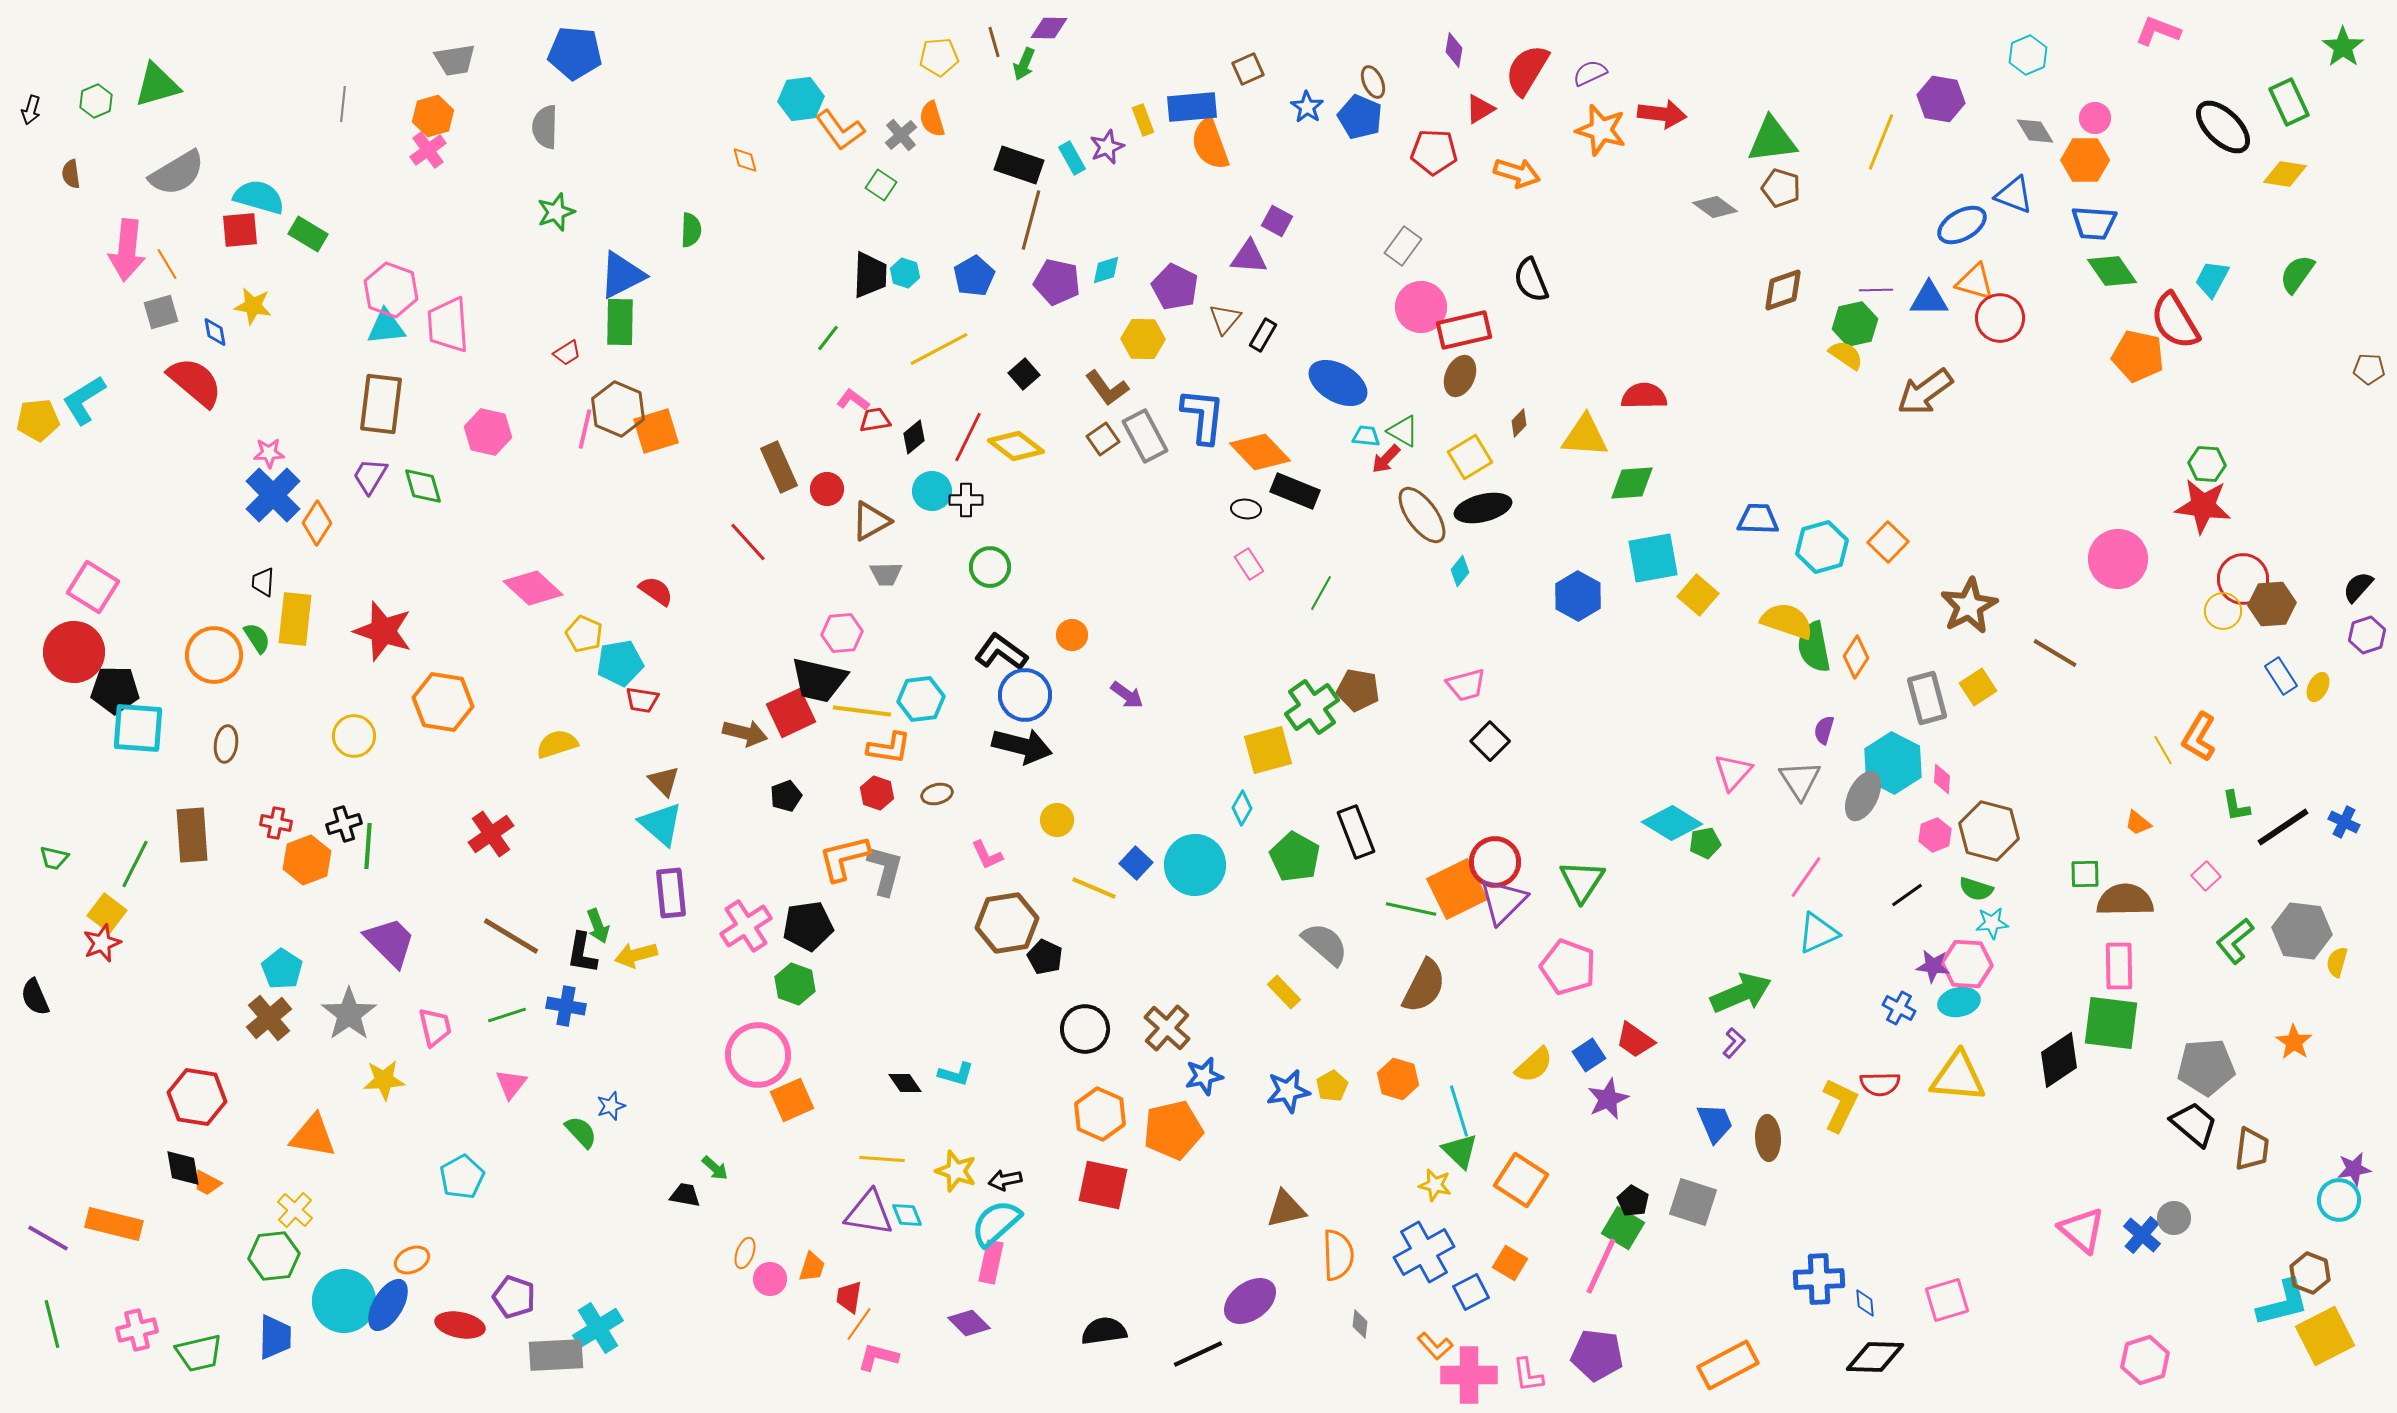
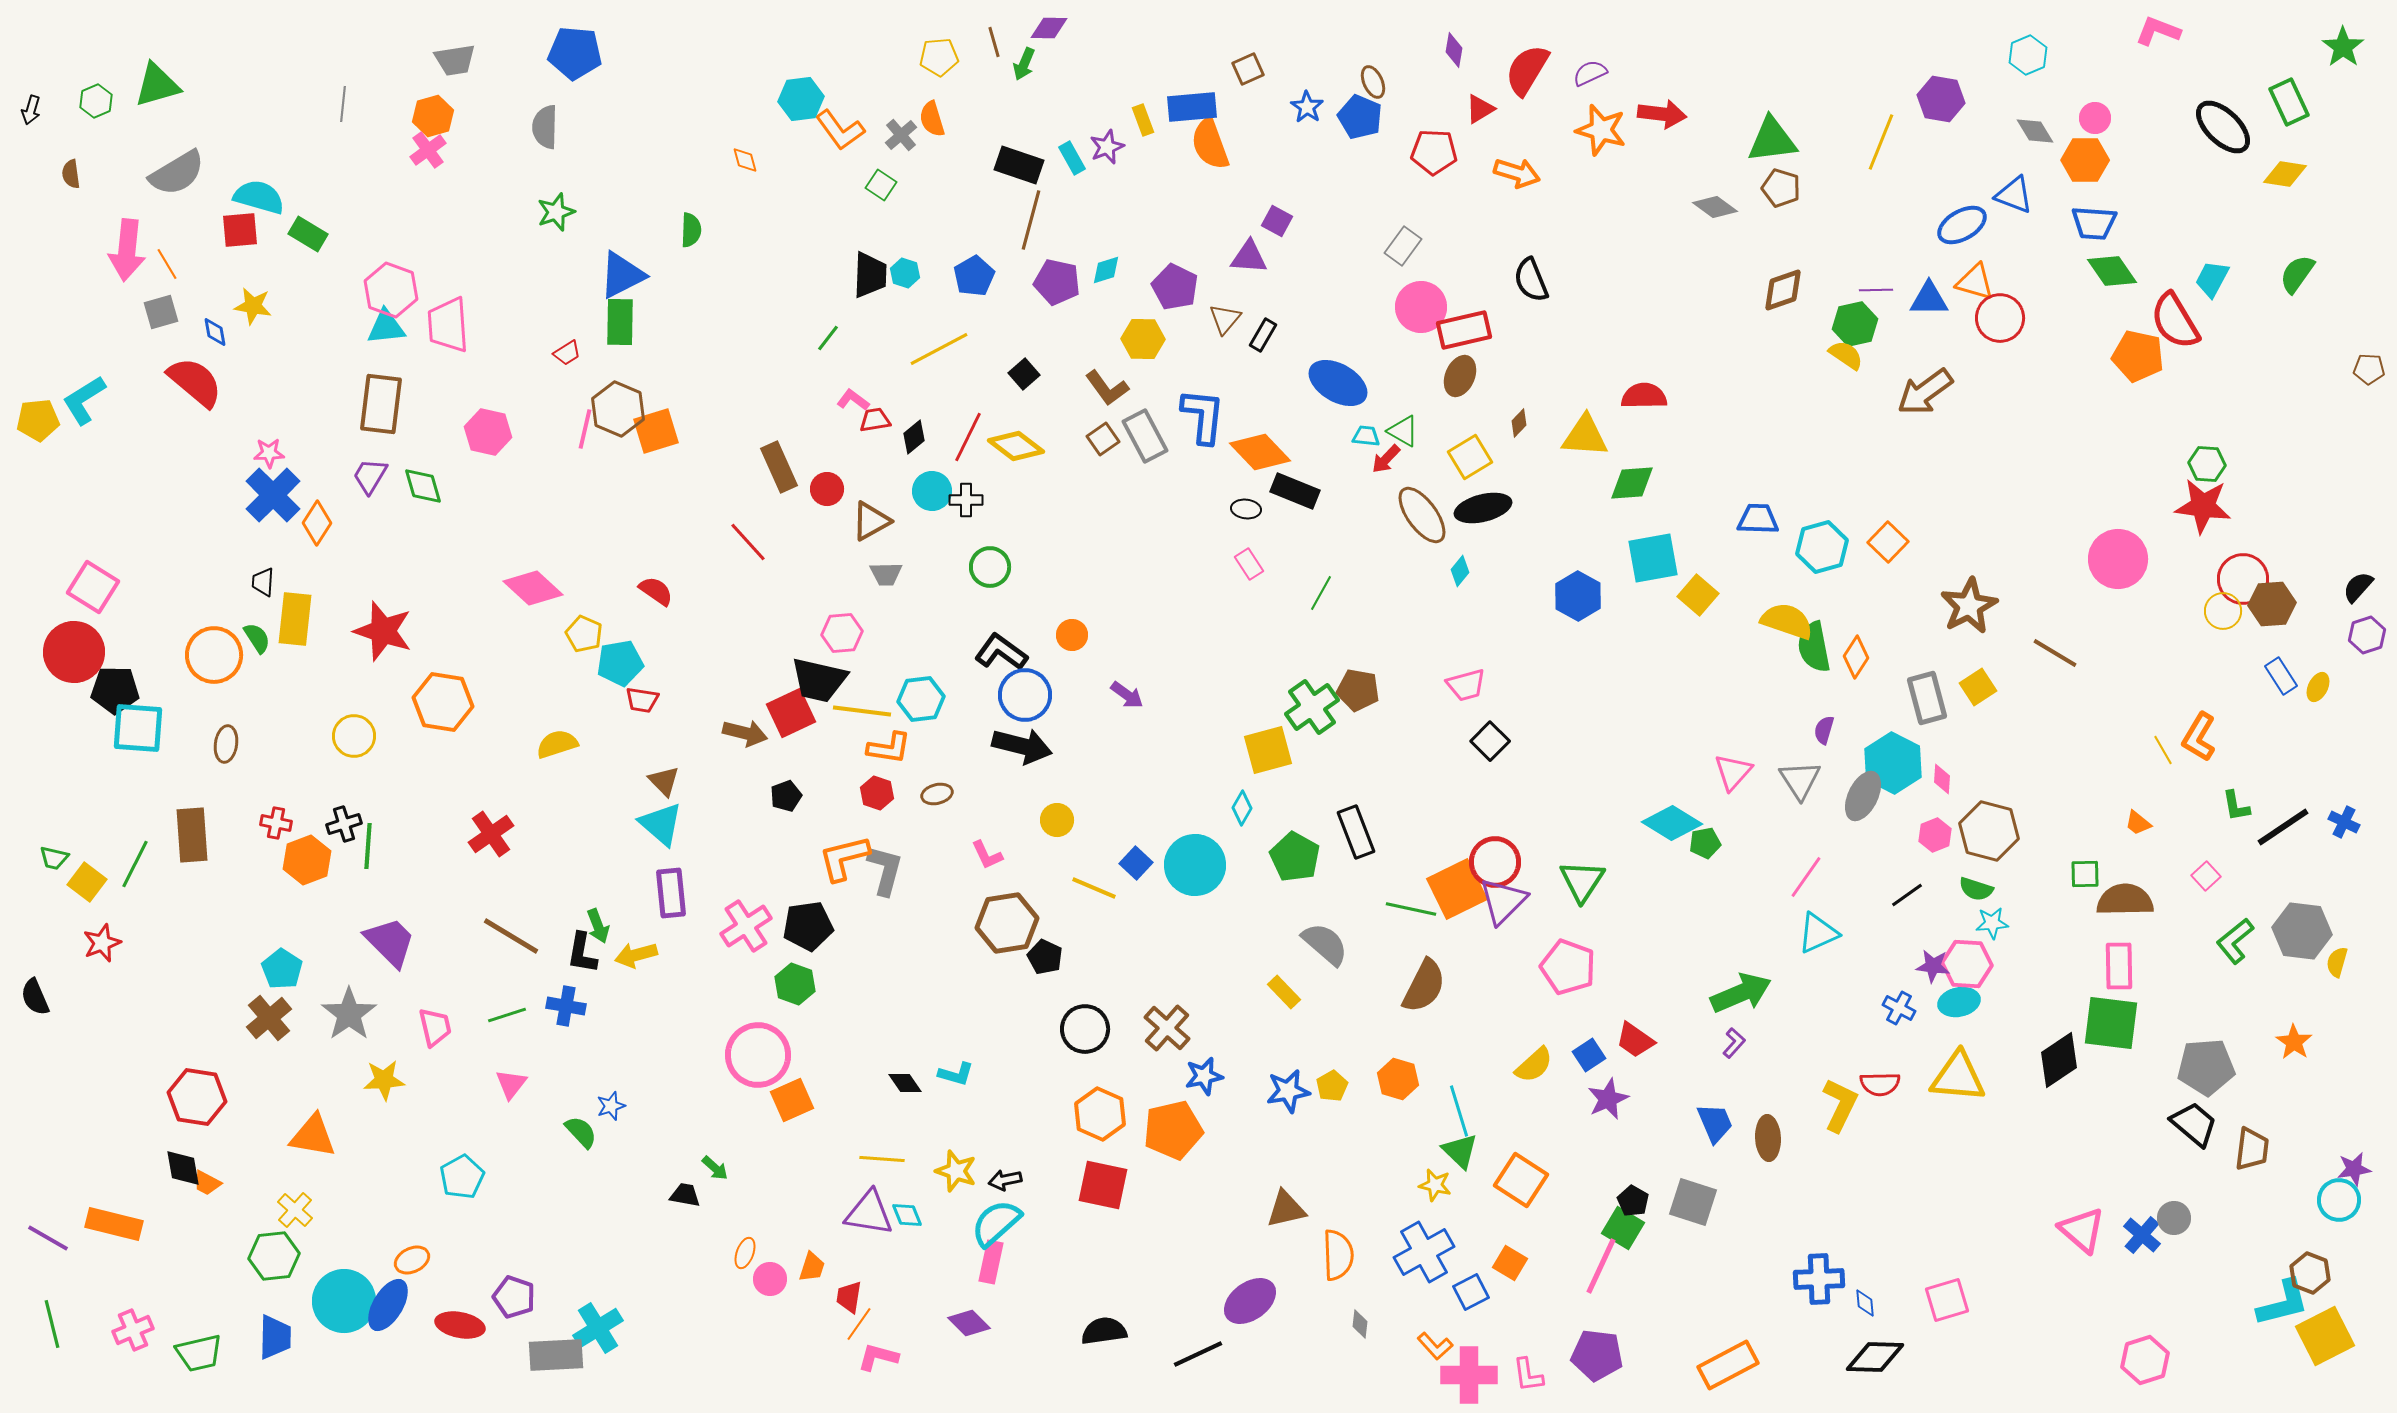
yellow square at (107, 913): moved 20 px left, 31 px up
pink cross at (137, 1330): moved 4 px left; rotated 9 degrees counterclockwise
